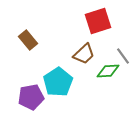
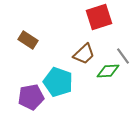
red square: moved 1 px right, 4 px up
brown rectangle: rotated 18 degrees counterclockwise
cyan pentagon: rotated 20 degrees counterclockwise
